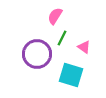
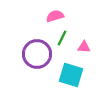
pink semicircle: rotated 42 degrees clockwise
pink triangle: rotated 32 degrees counterclockwise
